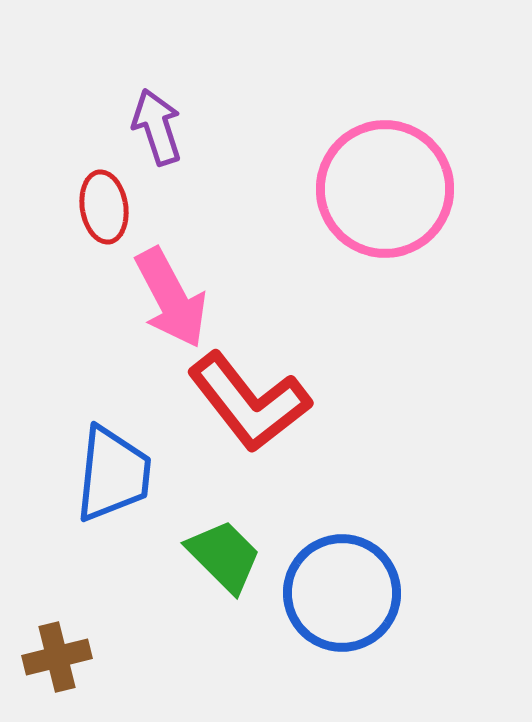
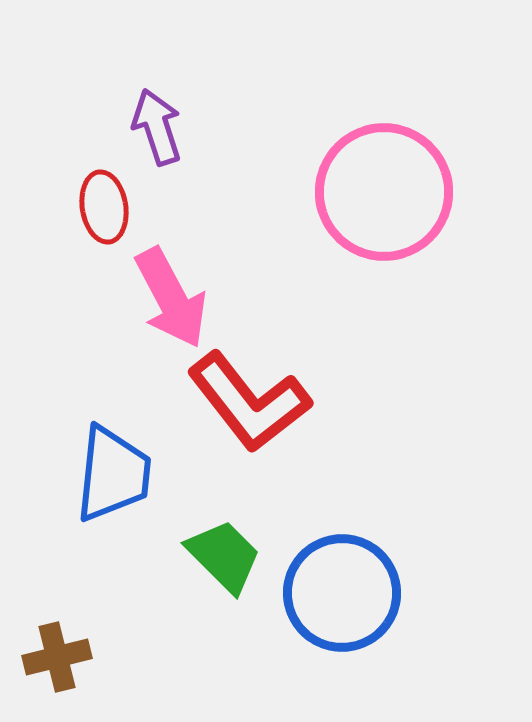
pink circle: moved 1 px left, 3 px down
